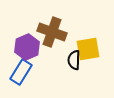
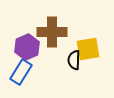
brown cross: rotated 20 degrees counterclockwise
